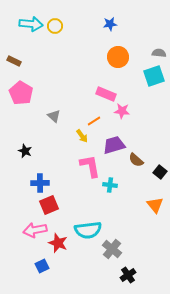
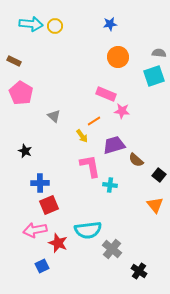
black square: moved 1 px left, 3 px down
black cross: moved 11 px right, 4 px up; rotated 21 degrees counterclockwise
